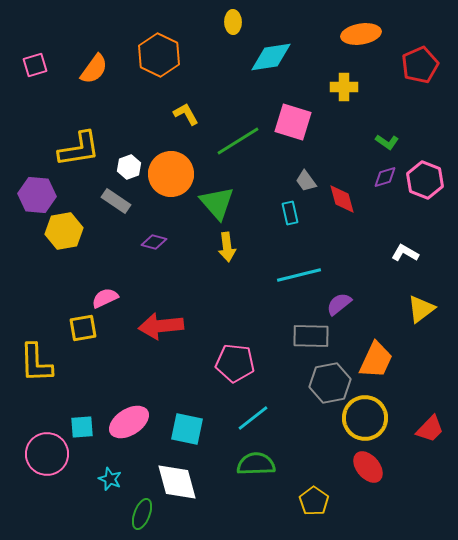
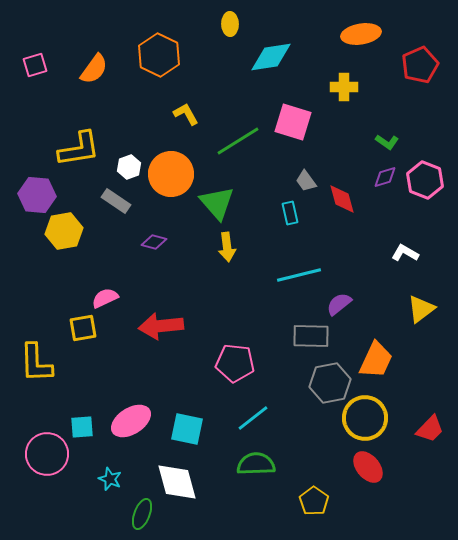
yellow ellipse at (233, 22): moved 3 px left, 2 px down
pink ellipse at (129, 422): moved 2 px right, 1 px up
